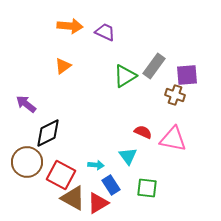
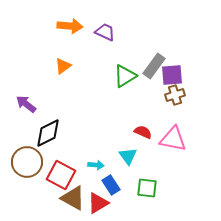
purple square: moved 15 px left
brown cross: rotated 36 degrees counterclockwise
